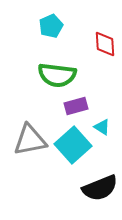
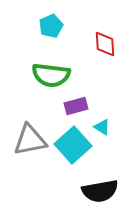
green semicircle: moved 6 px left
black semicircle: moved 3 px down; rotated 12 degrees clockwise
